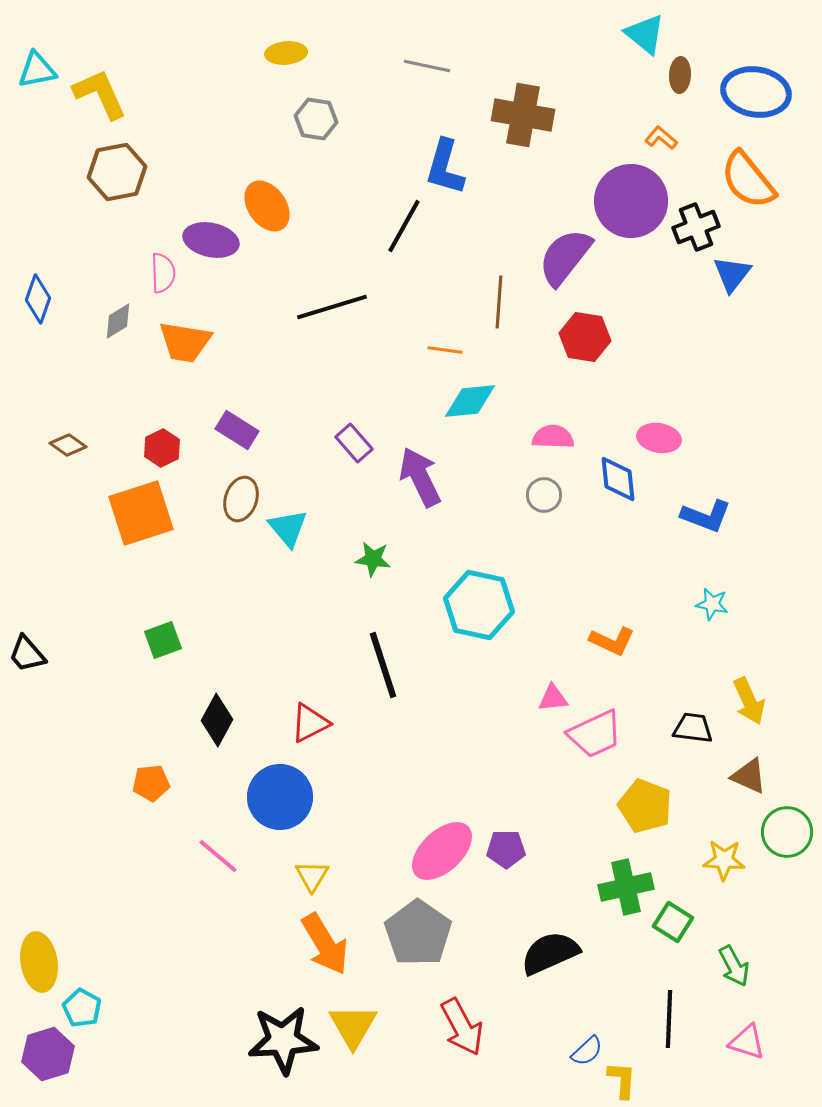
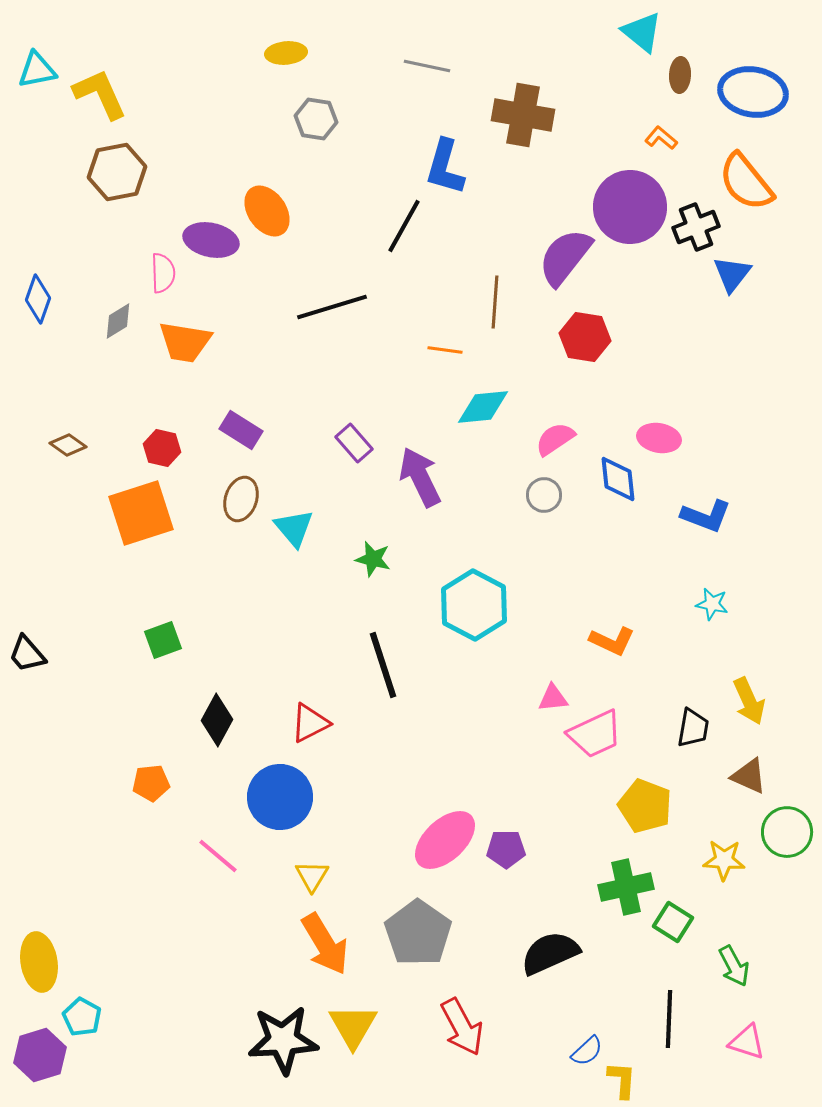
cyan triangle at (645, 34): moved 3 px left, 2 px up
blue ellipse at (756, 92): moved 3 px left
orange semicircle at (748, 180): moved 2 px left, 2 px down
purple circle at (631, 201): moved 1 px left, 6 px down
orange ellipse at (267, 206): moved 5 px down
brown line at (499, 302): moved 4 px left
cyan diamond at (470, 401): moved 13 px right, 6 px down
purple rectangle at (237, 430): moved 4 px right
pink semicircle at (553, 437): moved 2 px right, 2 px down; rotated 36 degrees counterclockwise
red hexagon at (162, 448): rotated 21 degrees counterclockwise
cyan triangle at (288, 528): moved 6 px right
green star at (373, 559): rotated 6 degrees clockwise
cyan hexagon at (479, 605): moved 5 px left; rotated 16 degrees clockwise
black trapezoid at (693, 728): rotated 93 degrees clockwise
pink ellipse at (442, 851): moved 3 px right, 11 px up
cyan pentagon at (82, 1008): moved 9 px down
purple hexagon at (48, 1054): moved 8 px left, 1 px down
